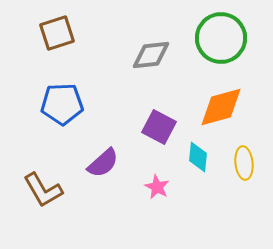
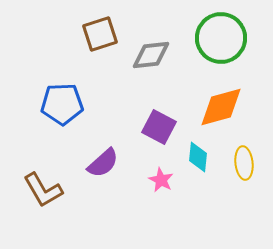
brown square: moved 43 px right, 1 px down
pink star: moved 4 px right, 7 px up
